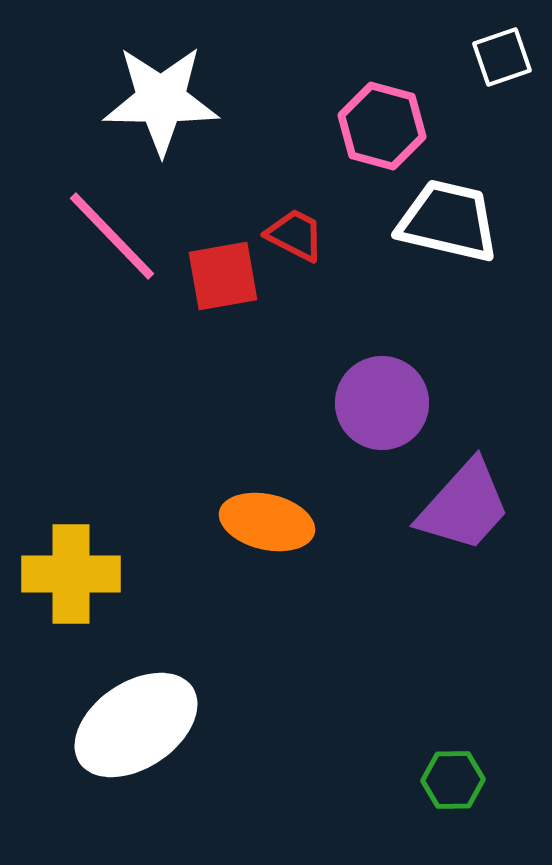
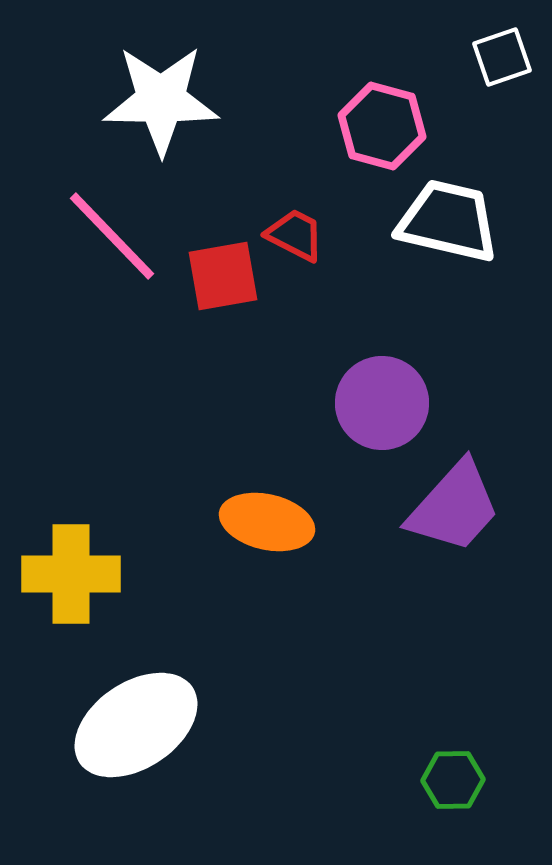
purple trapezoid: moved 10 px left, 1 px down
